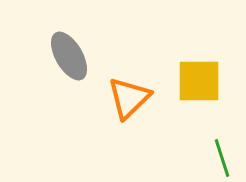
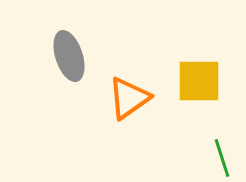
gray ellipse: rotated 12 degrees clockwise
orange triangle: rotated 9 degrees clockwise
